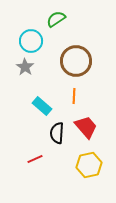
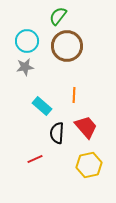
green semicircle: moved 2 px right, 3 px up; rotated 18 degrees counterclockwise
cyan circle: moved 4 px left
brown circle: moved 9 px left, 15 px up
gray star: rotated 30 degrees clockwise
orange line: moved 1 px up
